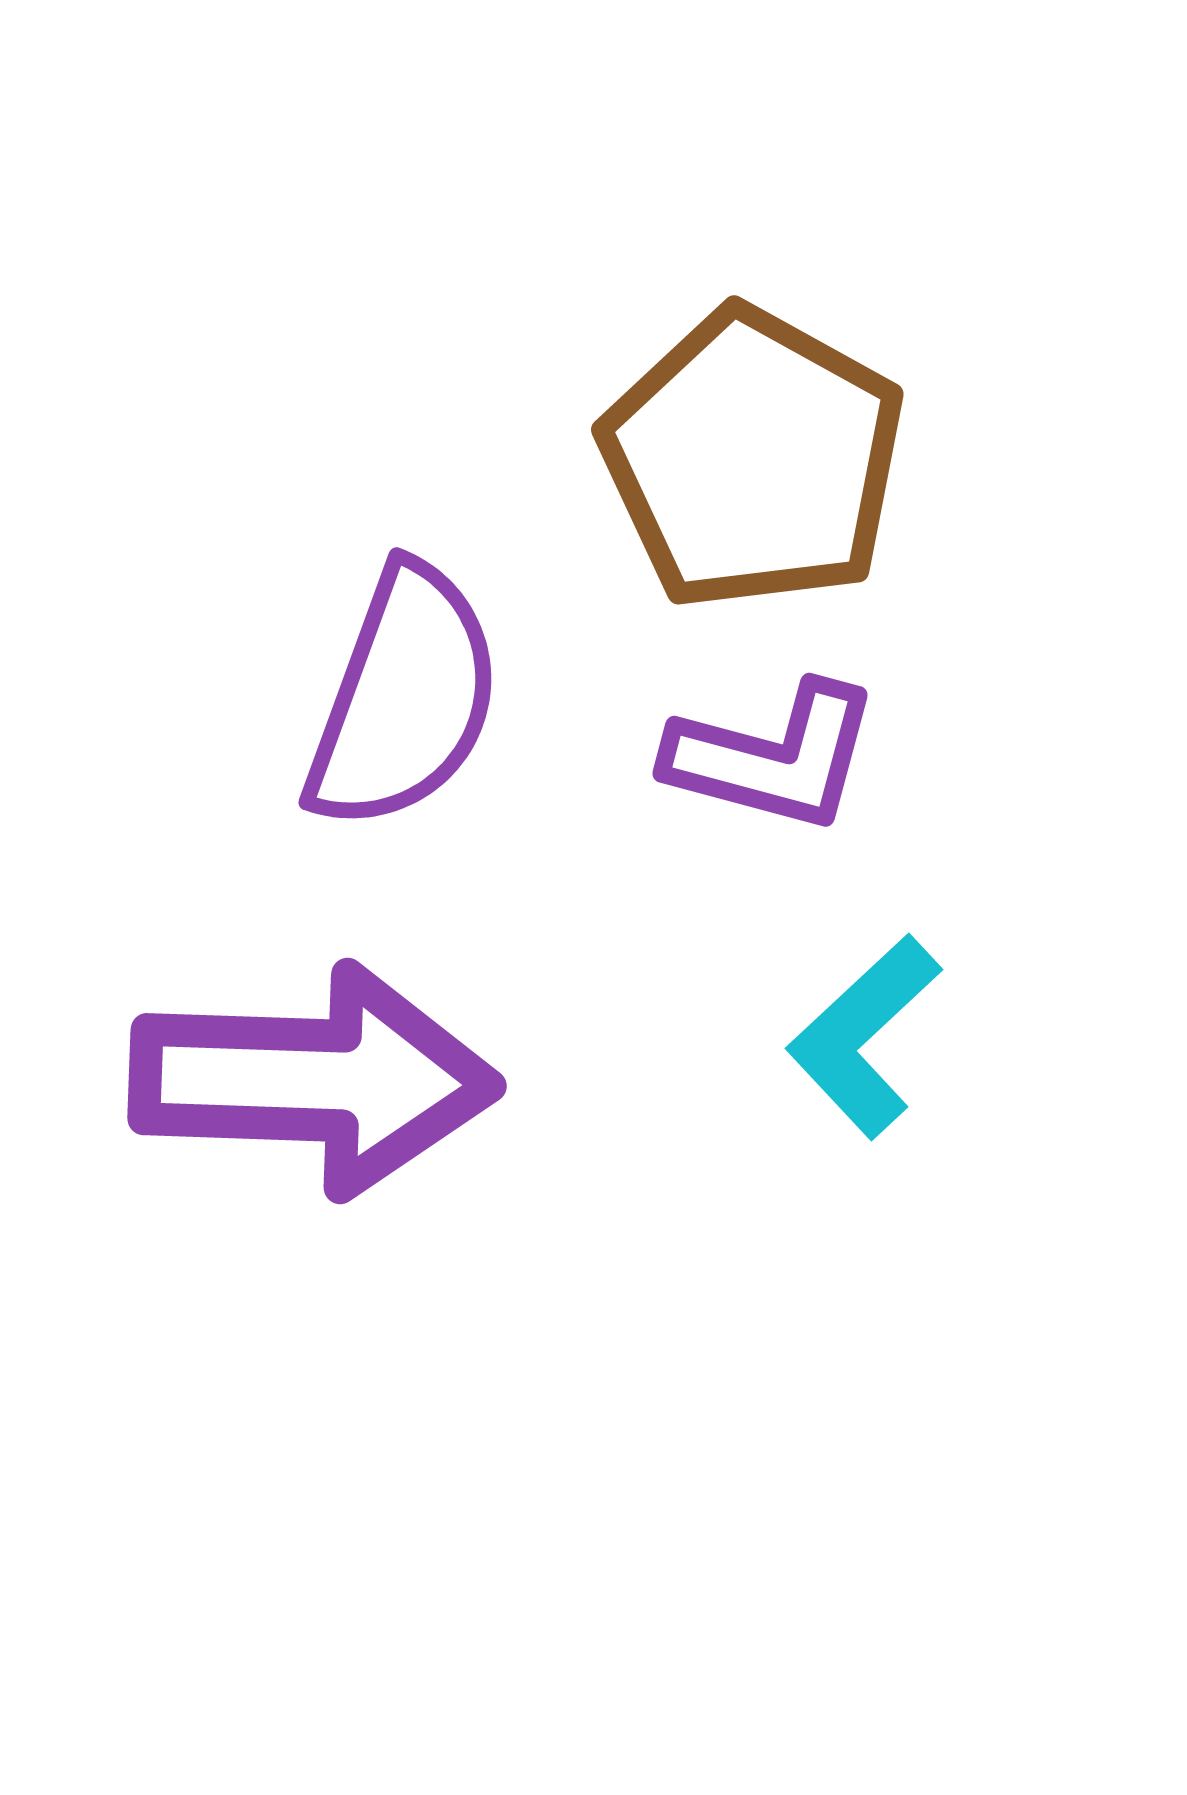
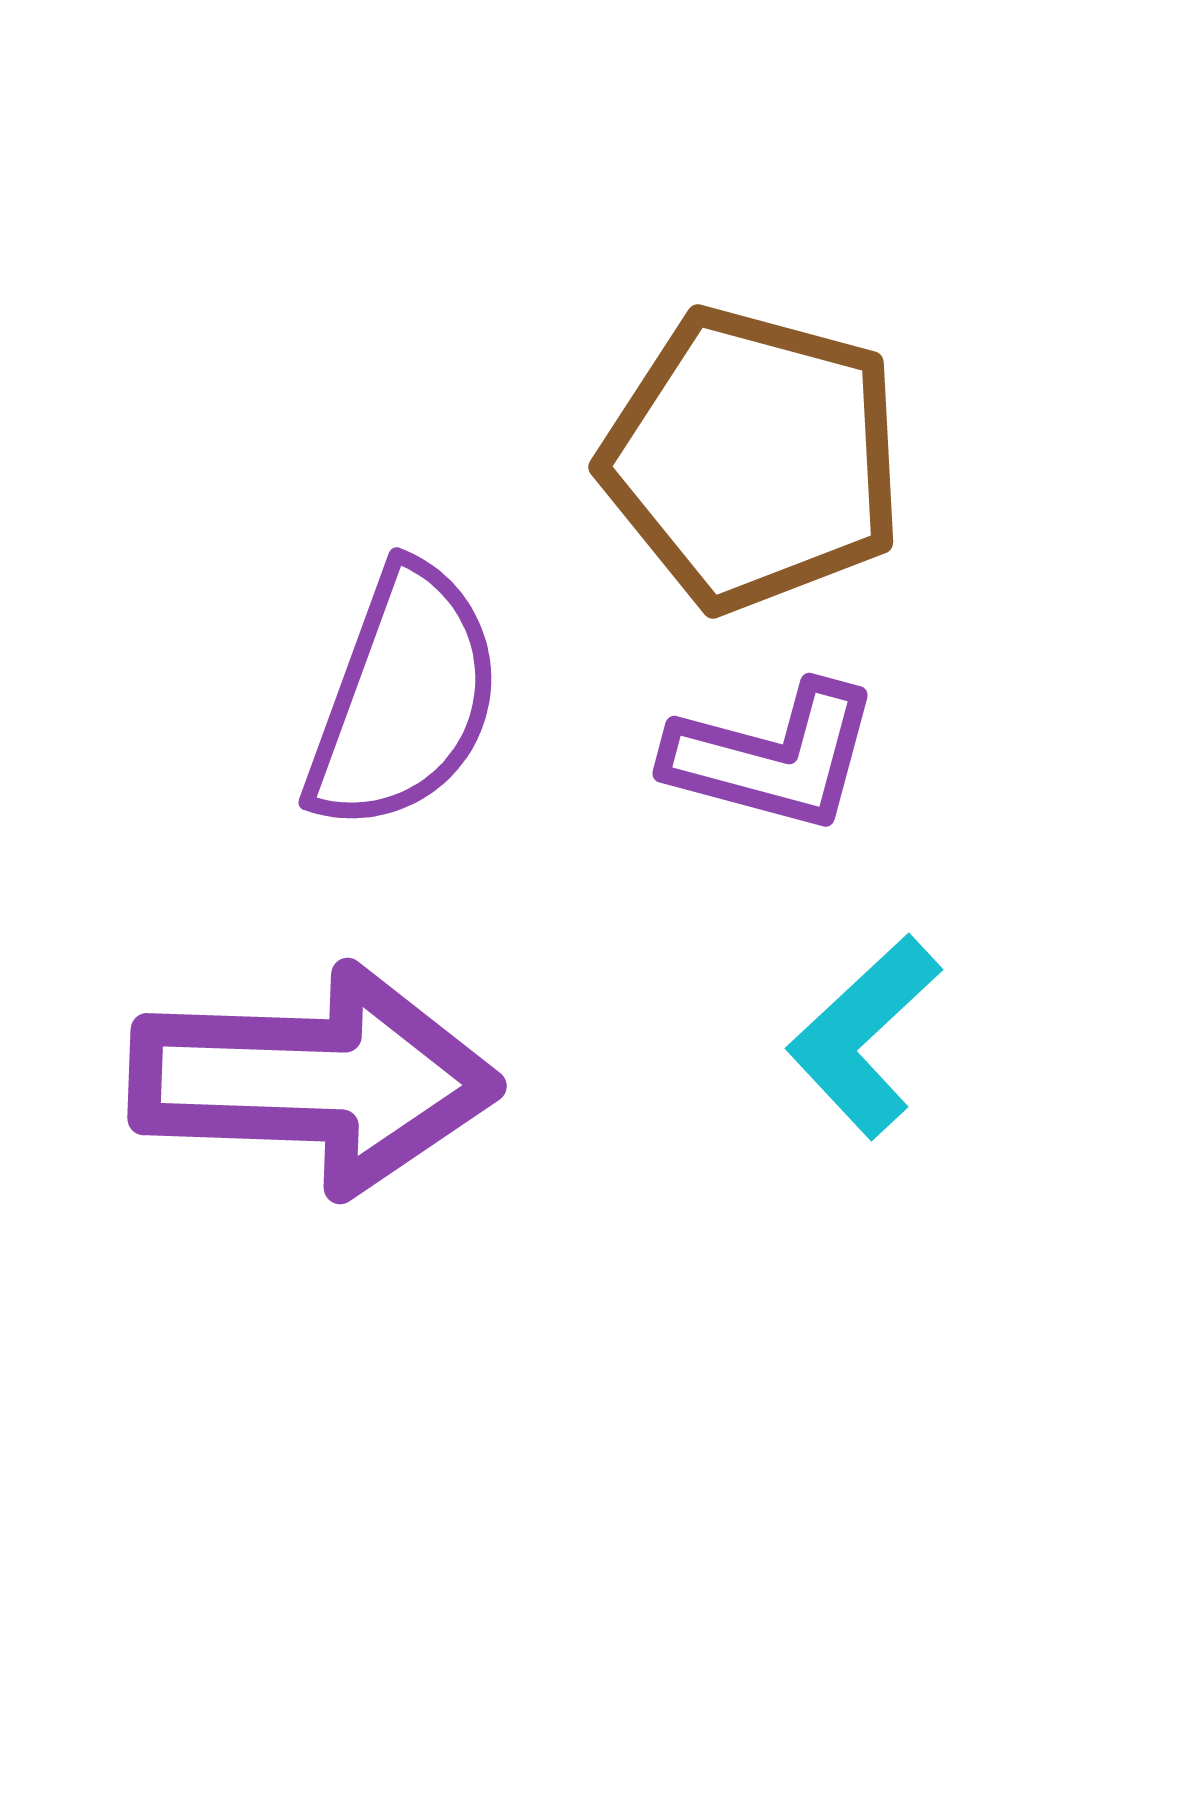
brown pentagon: rotated 14 degrees counterclockwise
